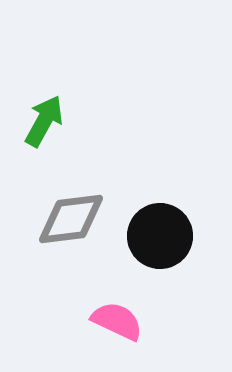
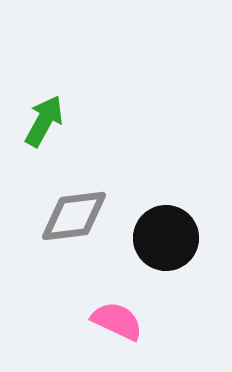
gray diamond: moved 3 px right, 3 px up
black circle: moved 6 px right, 2 px down
